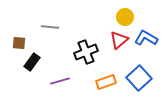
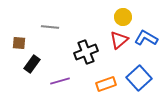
yellow circle: moved 2 px left
black rectangle: moved 2 px down
orange rectangle: moved 2 px down
